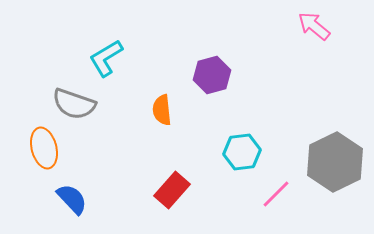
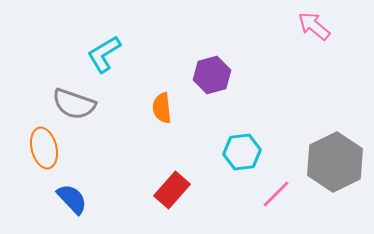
cyan L-shape: moved 2 px left, 4 px up
orange semicircle: moved 2 px up
